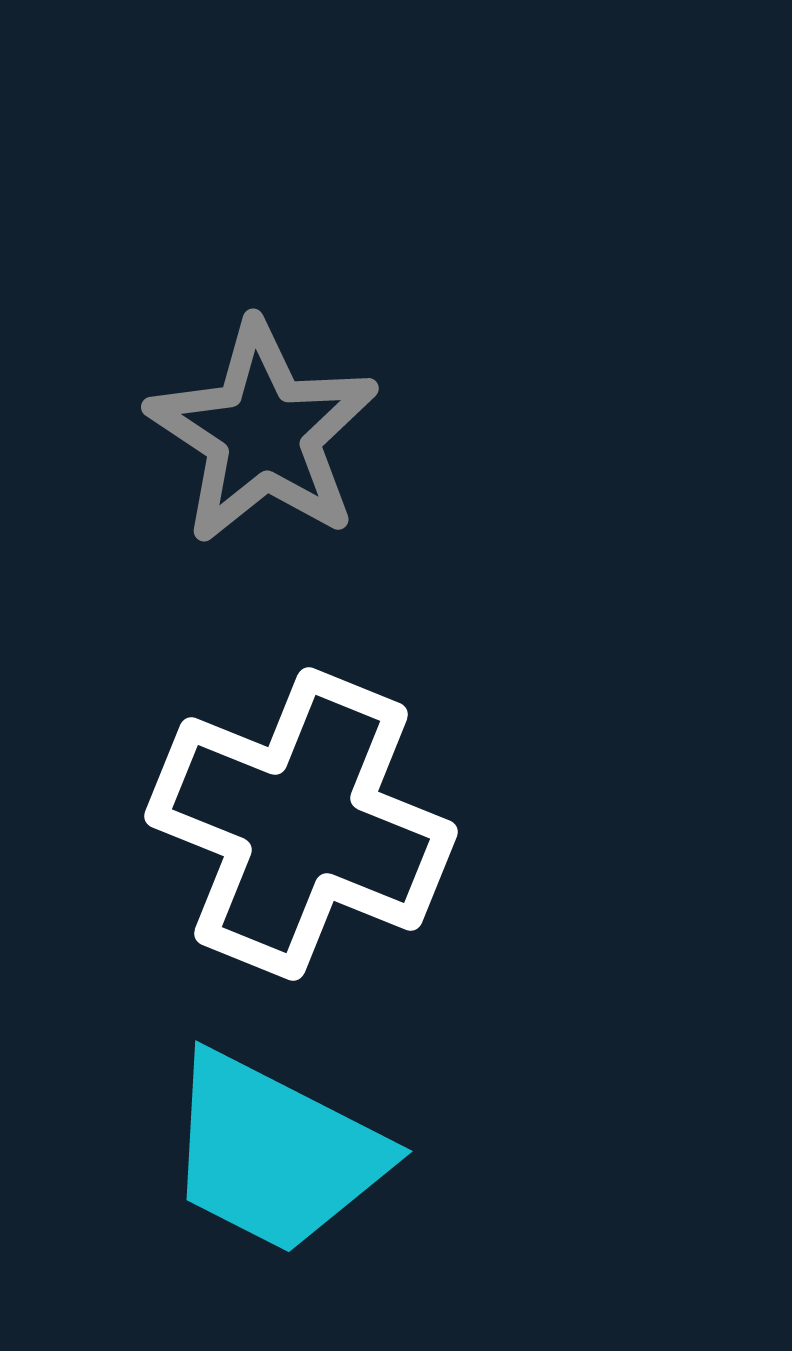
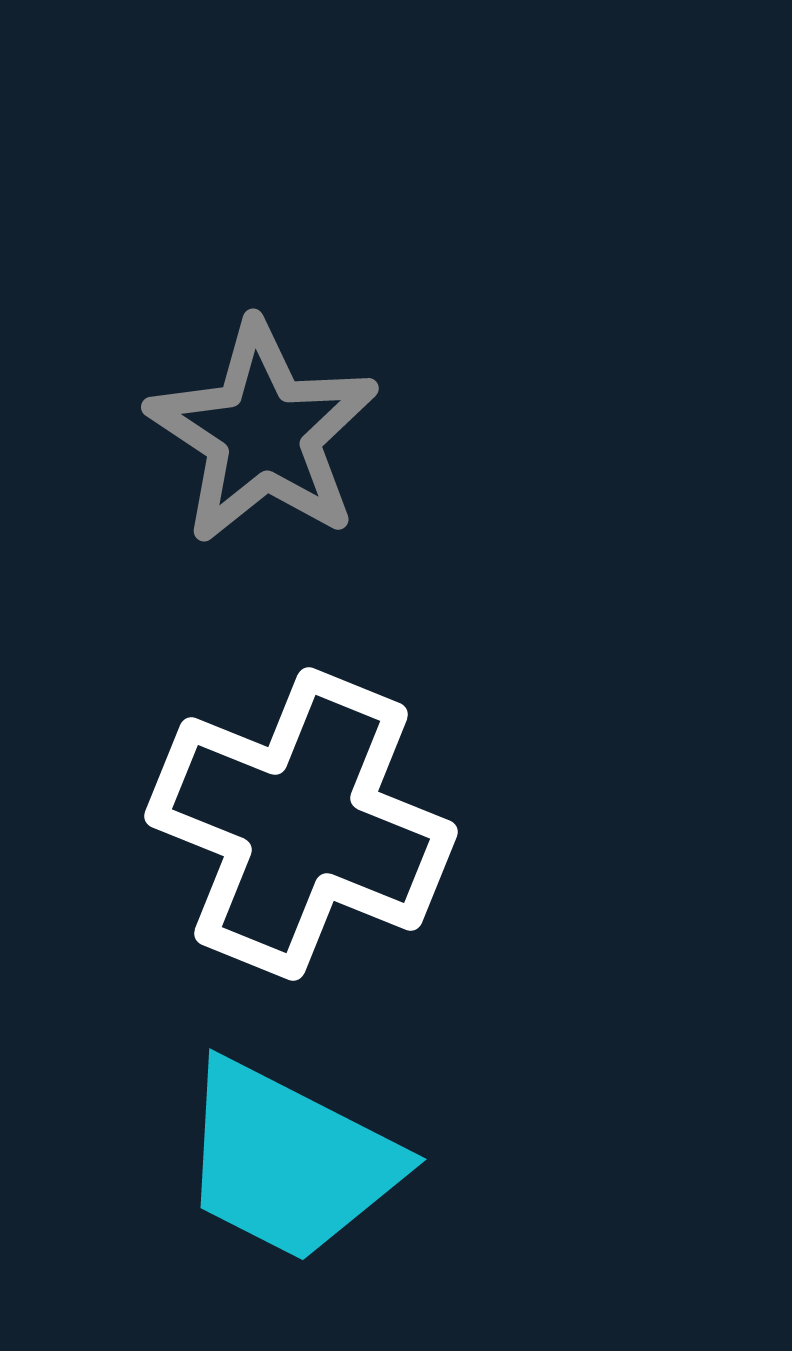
cyan trapezoid: moved 14 px right, 8 px down
